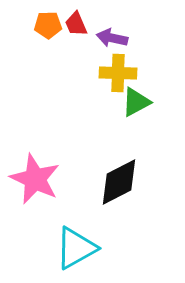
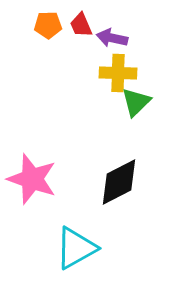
red trapezoid: moved 5 px right, 1 px down
green triangle: rotated 16 degrees counterclockwise
pink star: moved 3 px left; rotated 6 degrees counterclockwise
